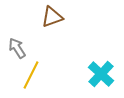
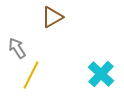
brown triangle: rotated 10 degrees counterclockwise
